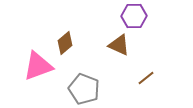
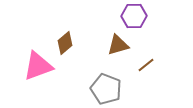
brown triangle: moved 1 px left; rotated 40 degrees counterclockwise
brown line: moved 13 px up
gray pentagon: moved 22 px right
